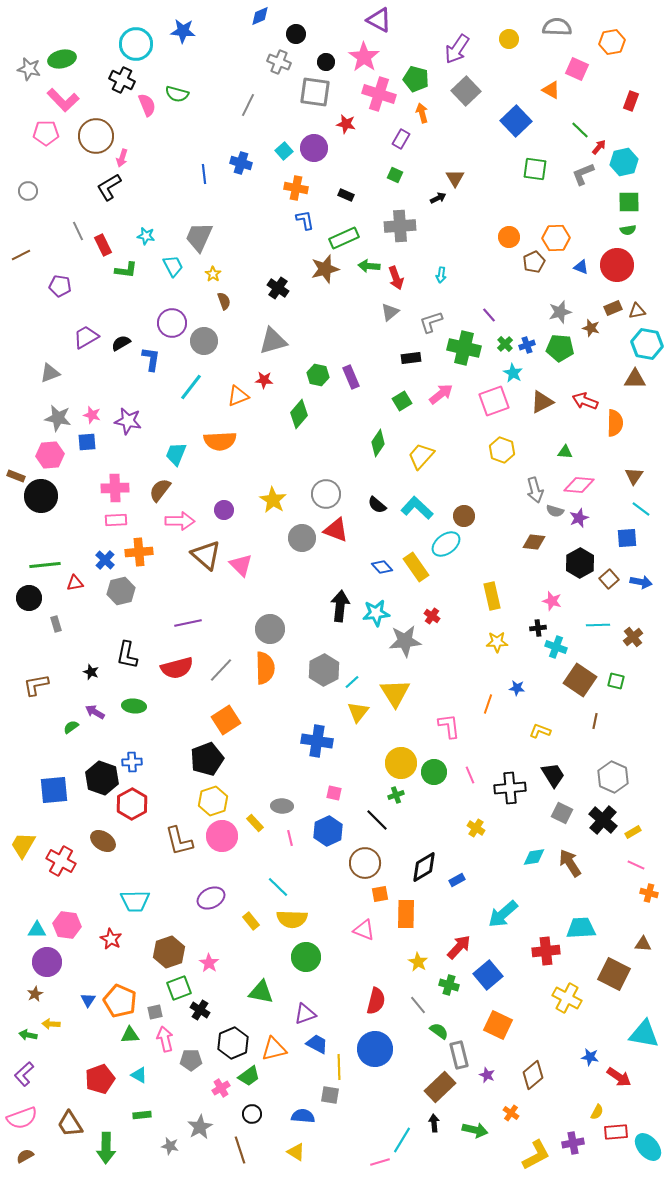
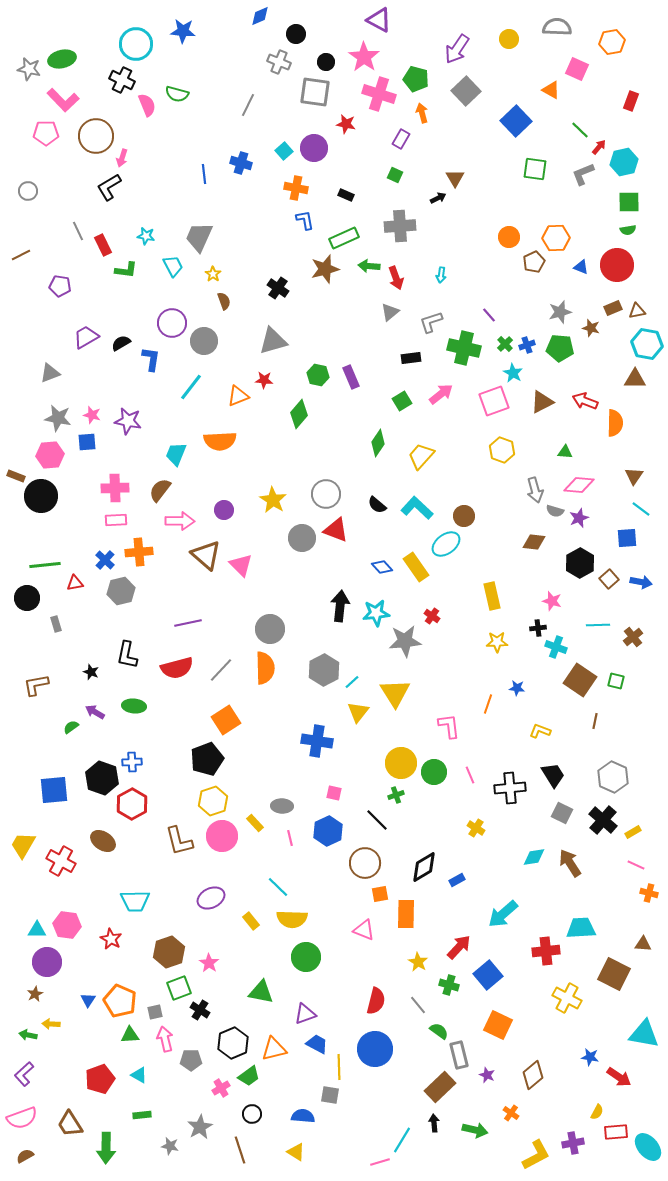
black circle at (29, 598): moved 2 px left
